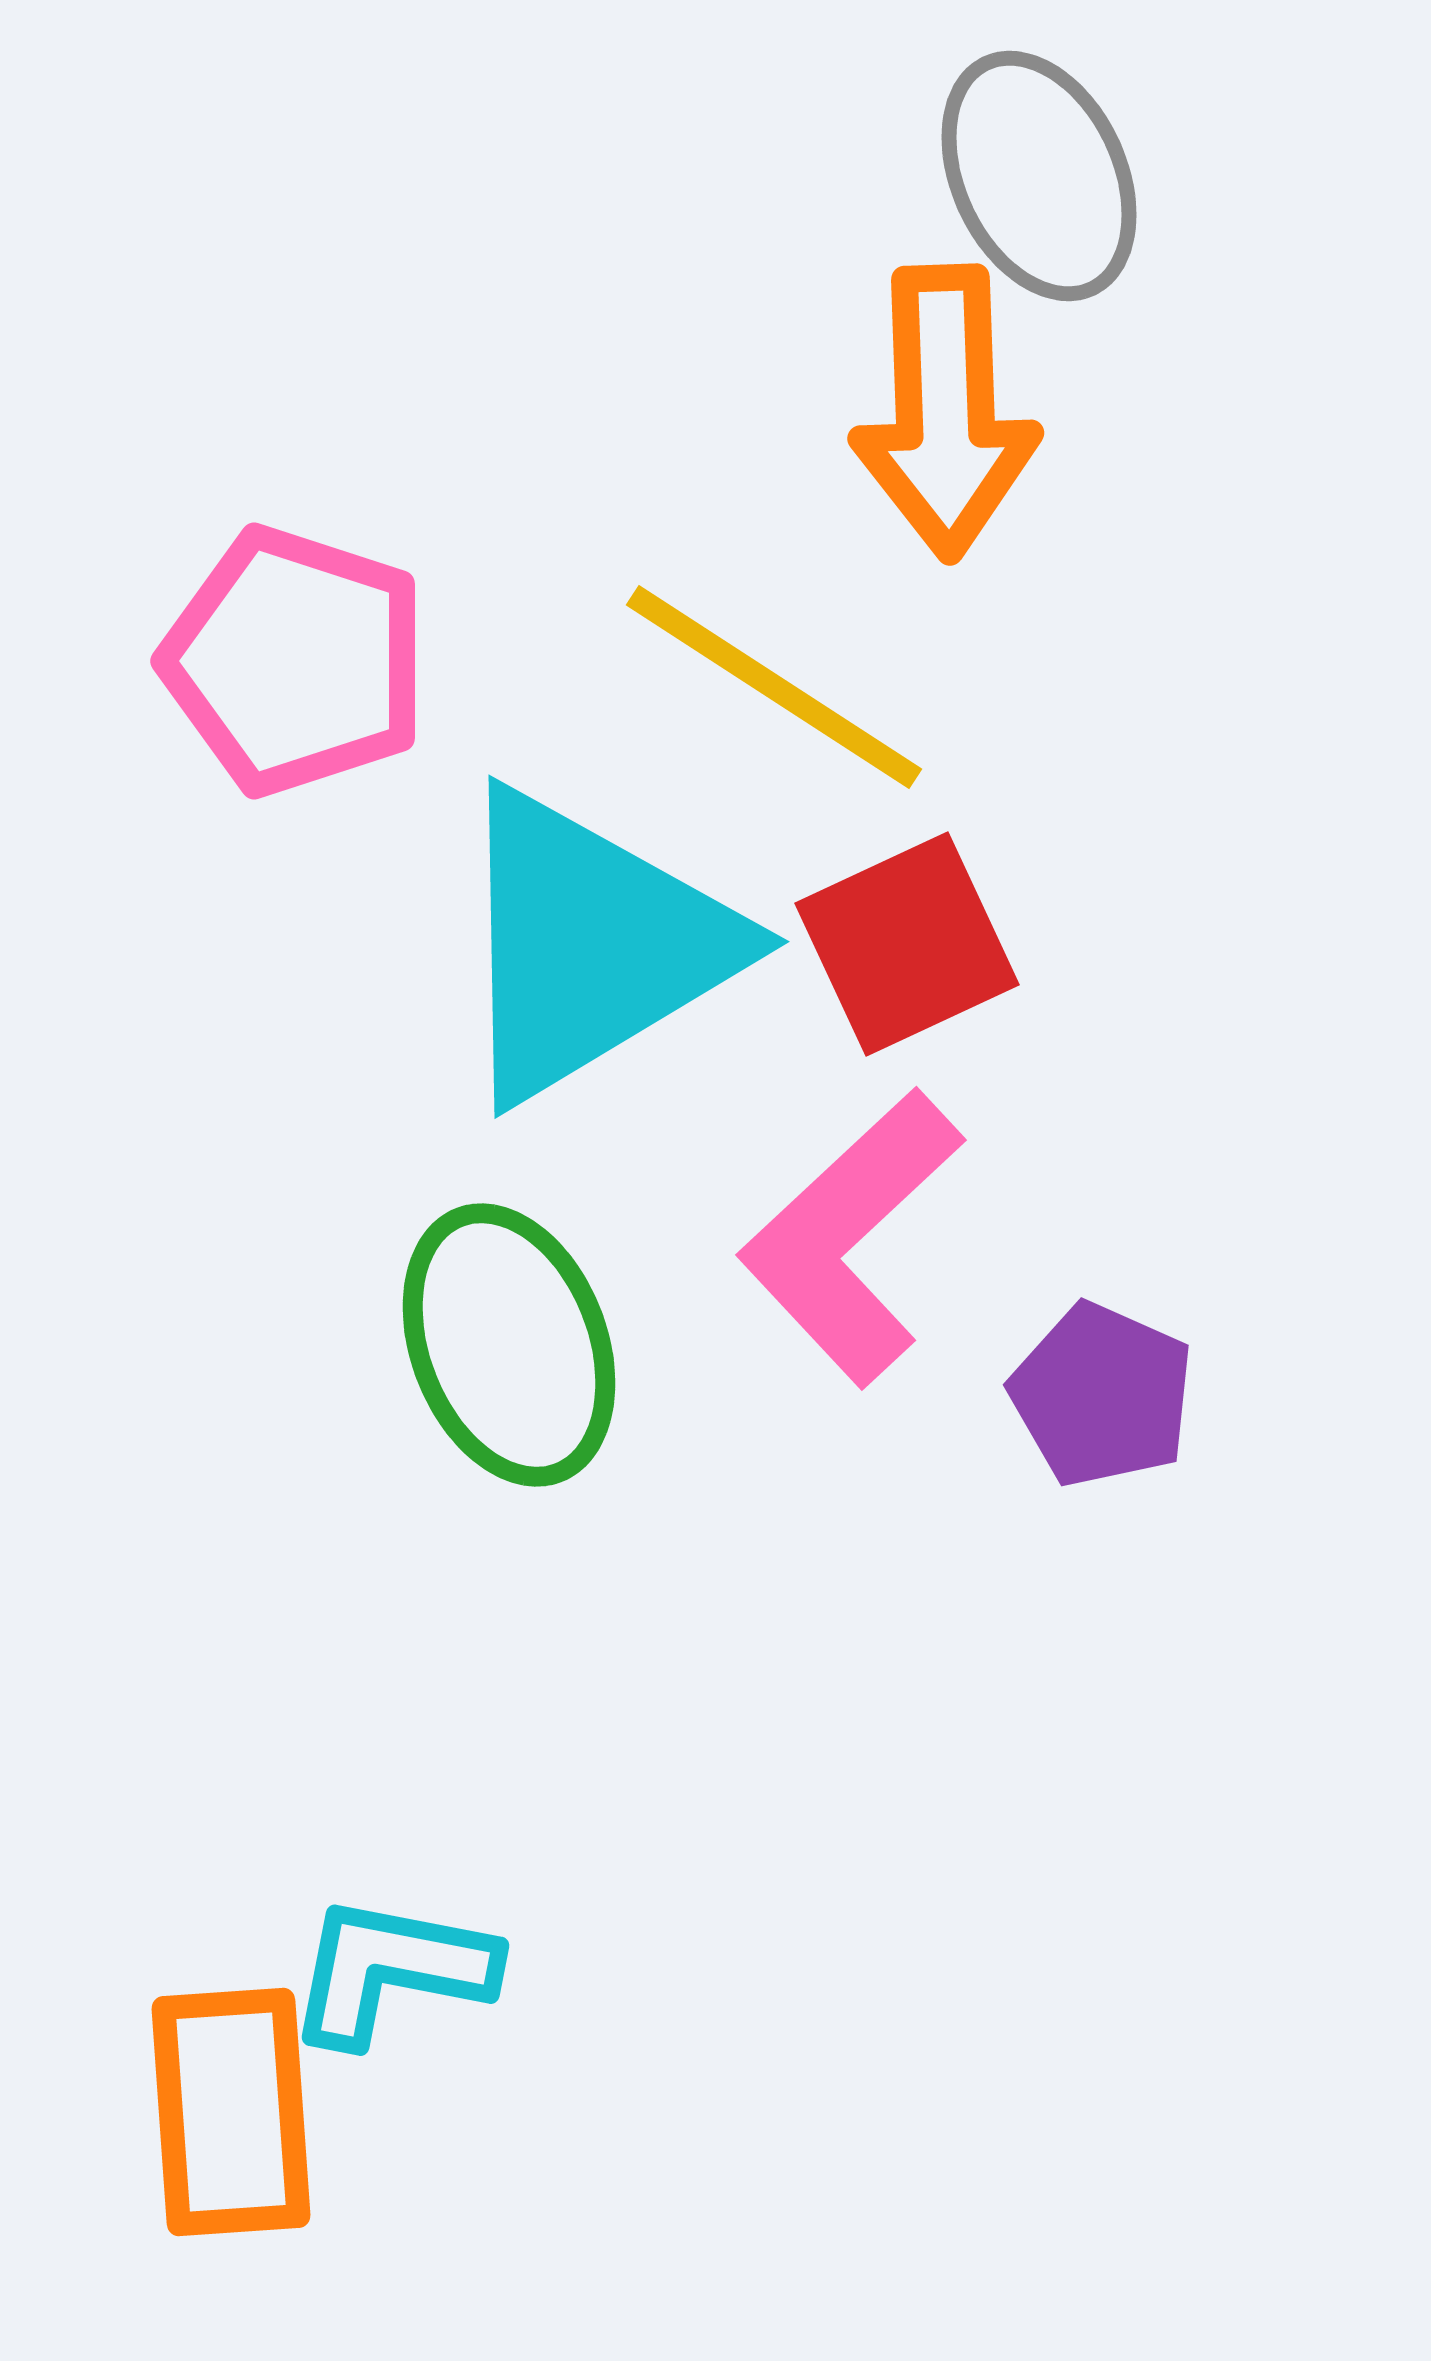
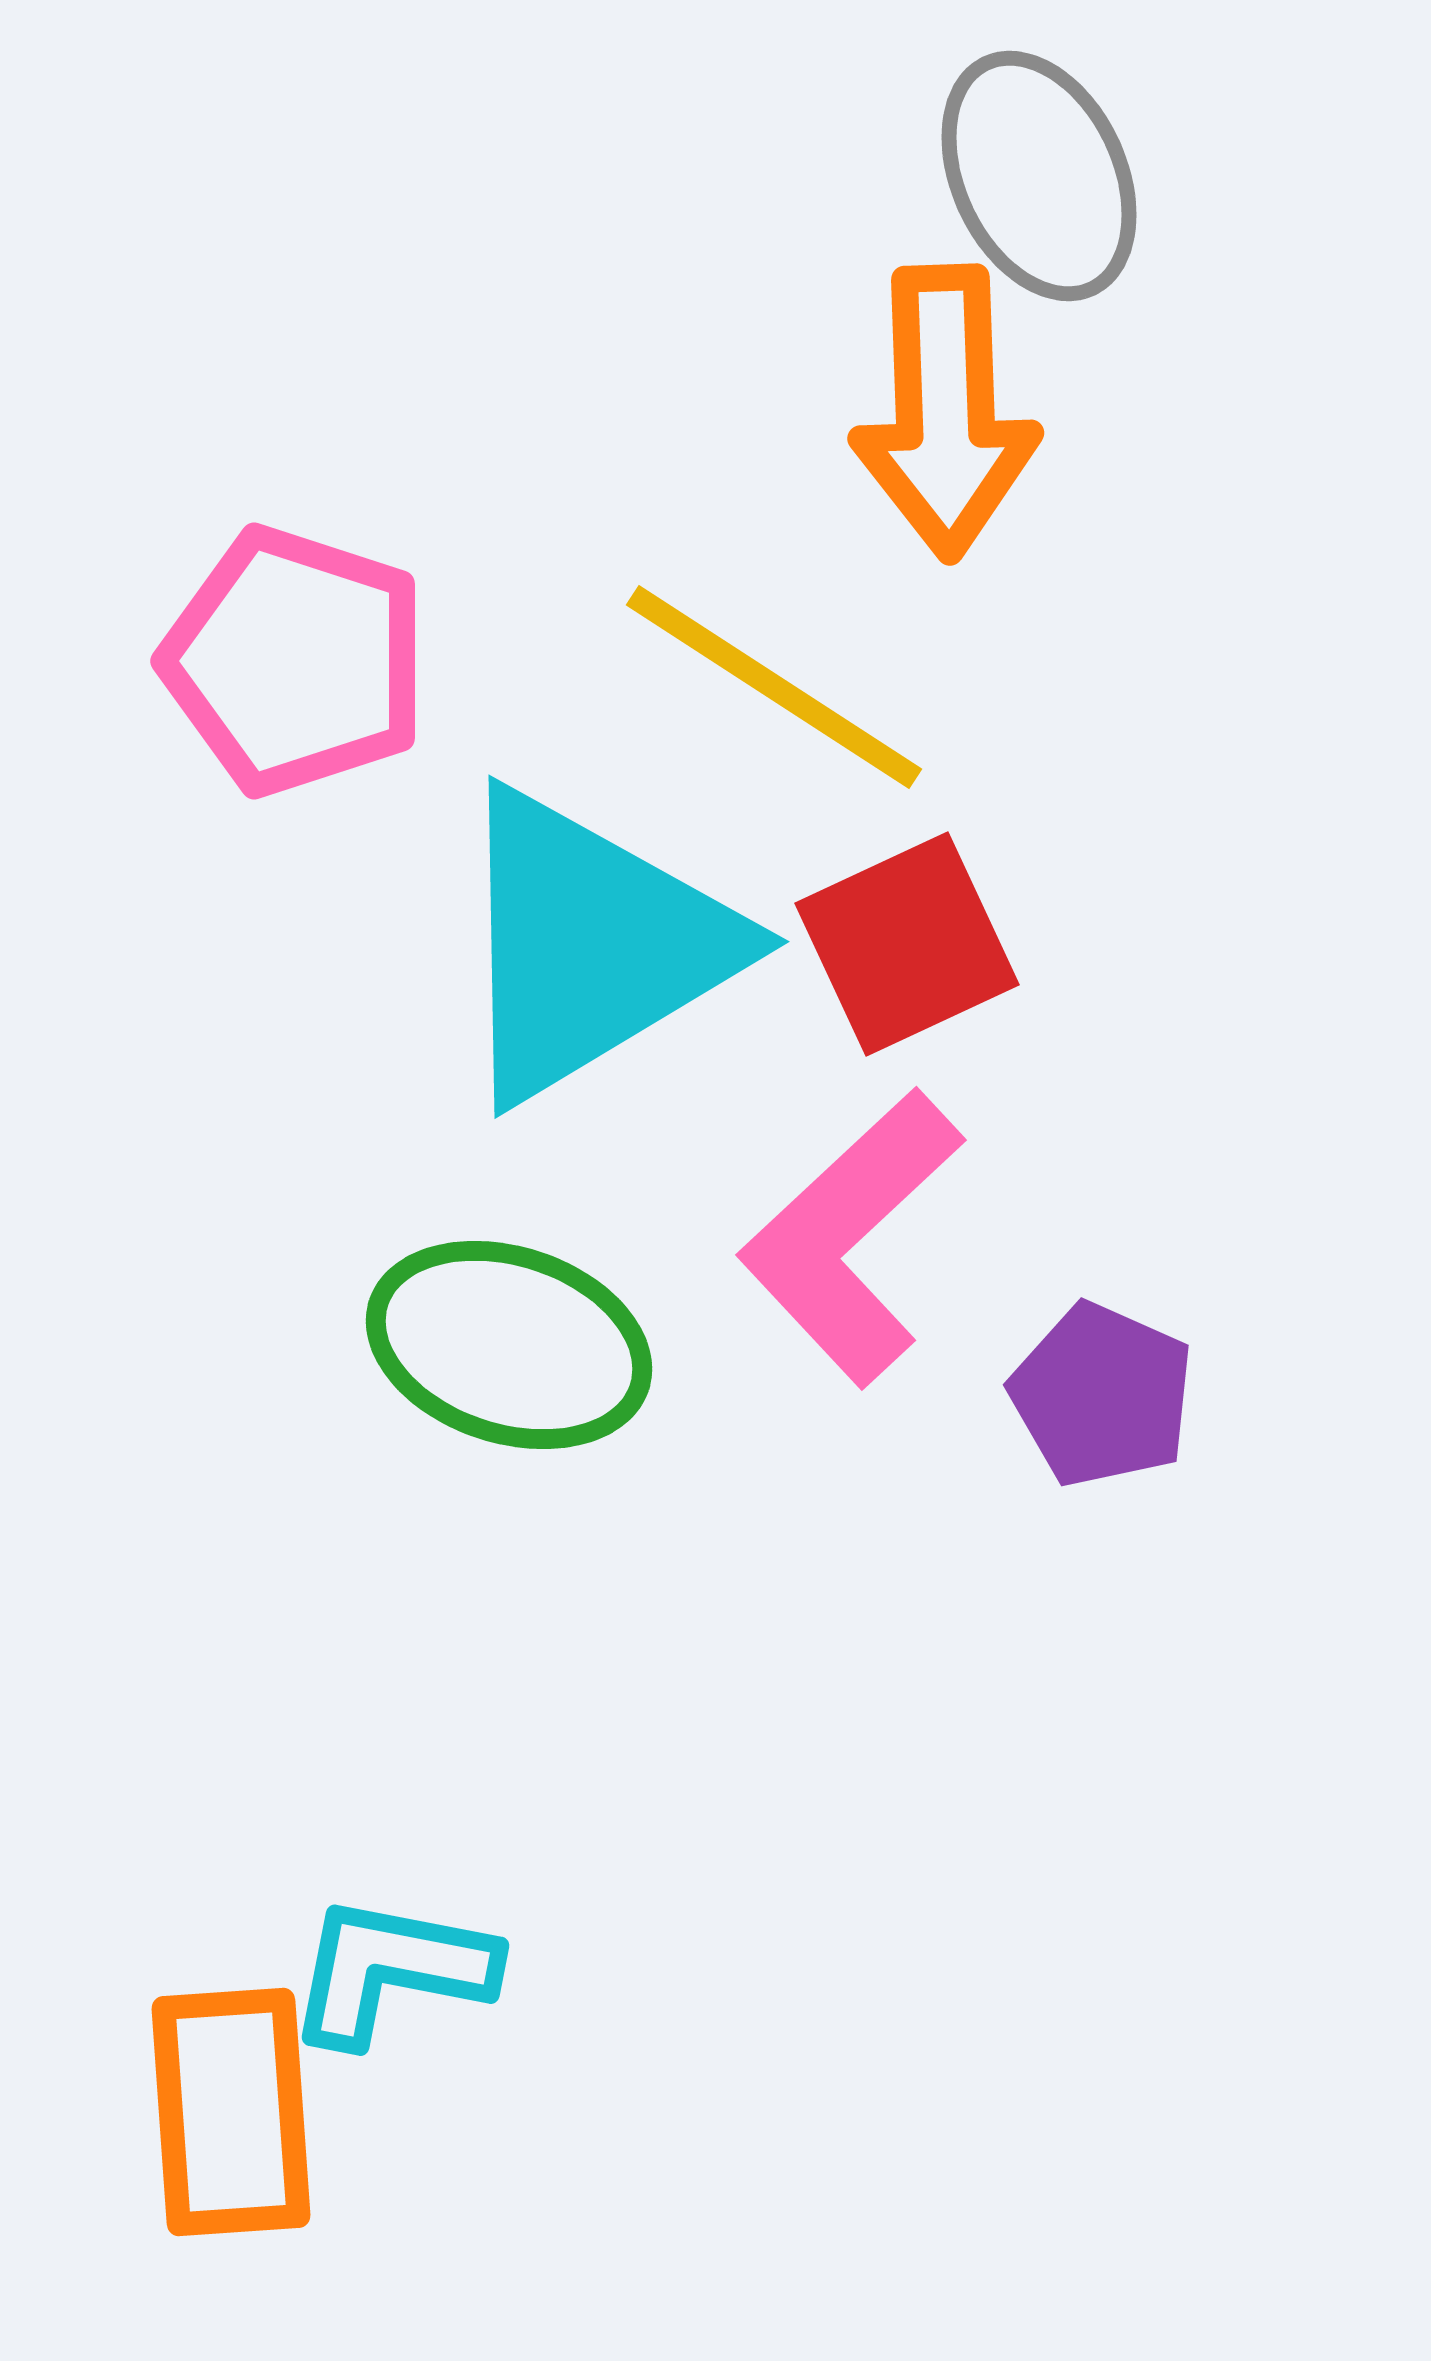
green ellipse: rotated 51 degrees counterclockwise
